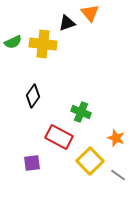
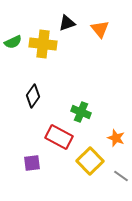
orange triangle: moved 10 px right, 16 px down
gray line: moved 3 px right, 1 px down
